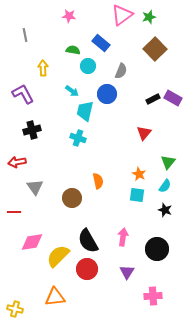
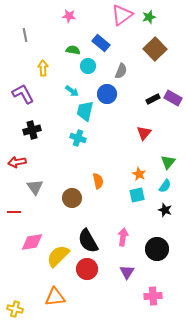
cyan square: rotated 21 degrees counterclockwise
